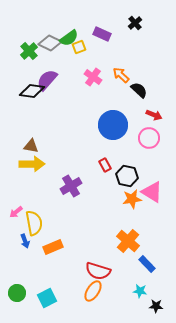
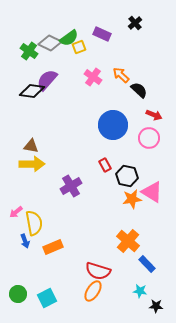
green cross: rotated 12 degrees counterclockwise
green circle: moved 1 px right, 1 px down
